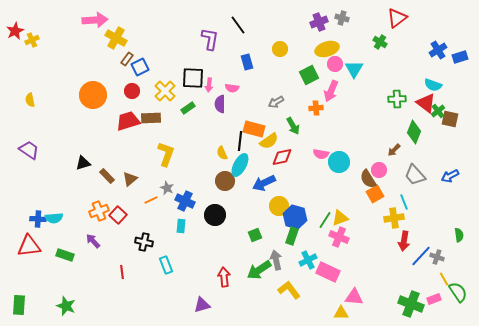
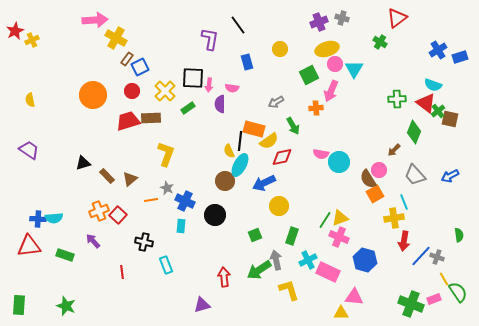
yellow semicircle at (222, 153): moved 7 px right, 2 px up
orange line at (151, 200): rotated 16 degrees clockwise
blue hexagon at (295, 217): moved 70 px right, 43 px down
yellow L-shape at (289, 290): rotated 20 degrees clockwise
